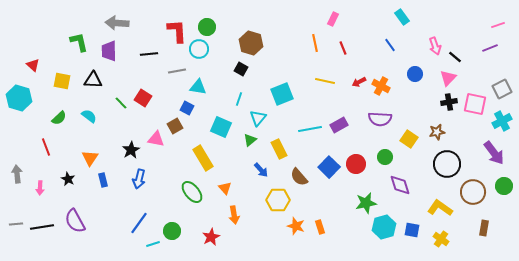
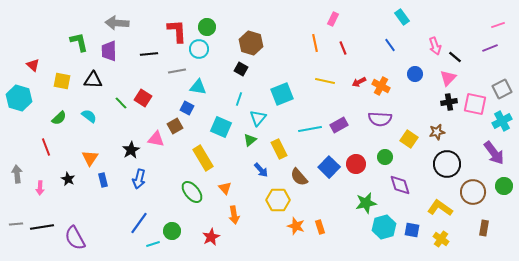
purple semicircle at (75, 221): moved 17 px down
